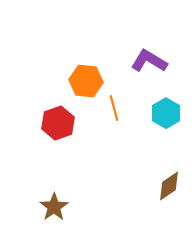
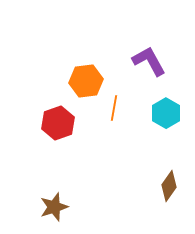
purple L-shape: rotated 30 degrees clockwise
orange hexagon: rotated 12 degrees counterclockwise
orange line: rotated 25 degrees clockwise
brown diamond: rotated 20 degrees counterclockwise
brown star: rotated 16 degrees clockwise
